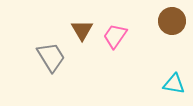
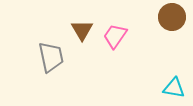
brown circle: moved 4 px up
gray trapezoid: rotated 20 degrees clockwise
cyan triangle: moved 4 px down
